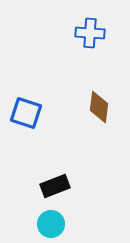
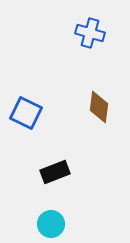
blue cross: rotated 12 degrees clockwise
blue square: rotated 8 degrees clockwise
black rectangle: moved 14 px up
